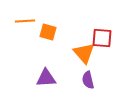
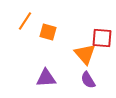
orange line: rotated 54 degrees counterclockwise
orange triangle: moved 1 px right, 1 px down
purple semicircle: rotated 18 degrees counterclockwise
